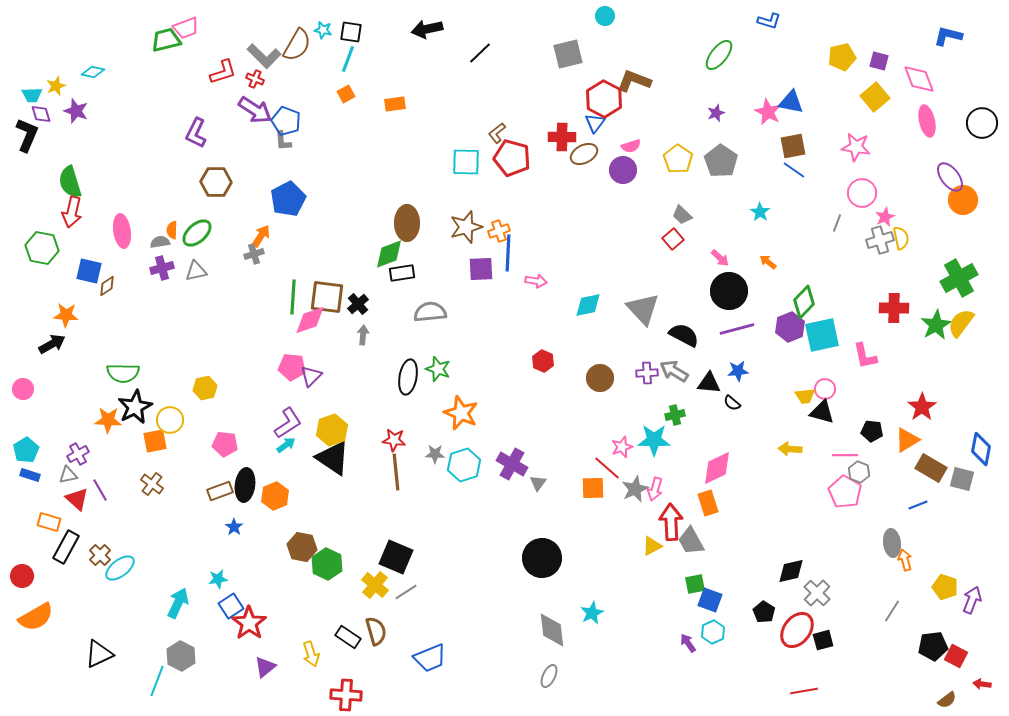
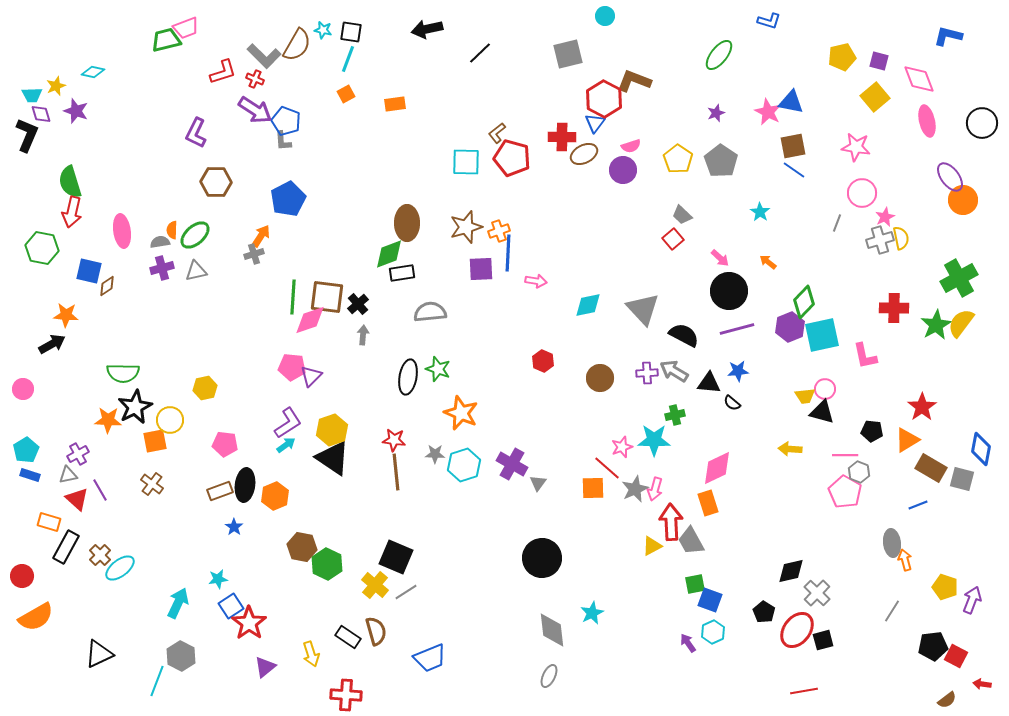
green ellipse at (197, 233): moved 2 px left, 2 px down
